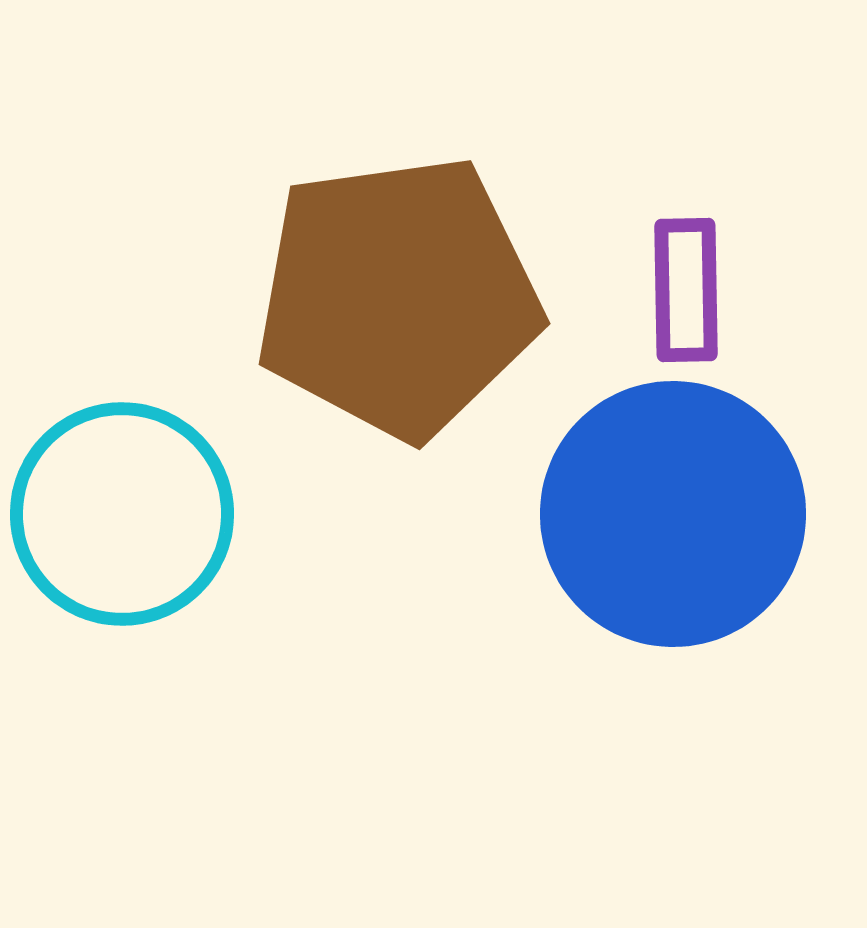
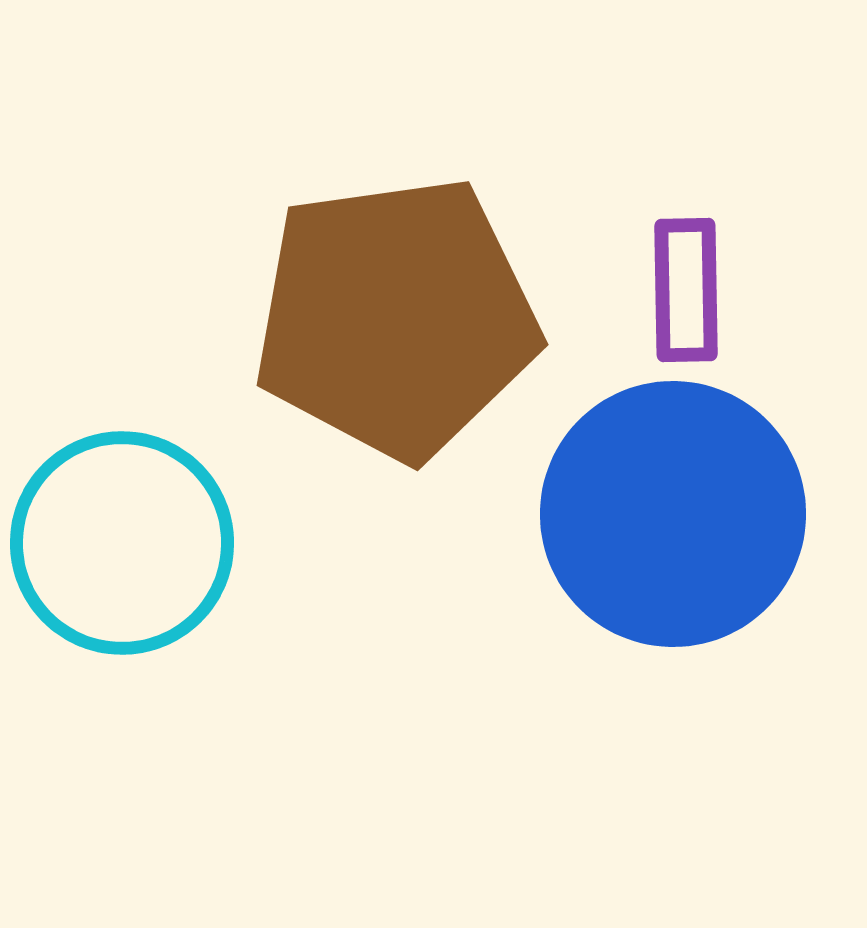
brown pentagon: moved 2 px left, 21 px down
cyan circle: moved 29 px down
